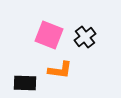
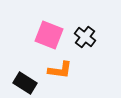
black cross: rotated 15 degrees counterclockwise
black rectangle: rotated 30 degrees clockwise
